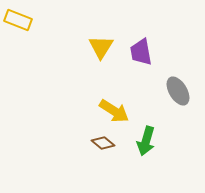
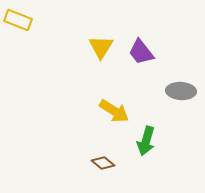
purple trapezoid: rotated 28 degrees counterclockwise
gray ellipse: moved 3 px right; rotated 56 degrees counterclockwise
brown diamond: moved 20 px down
